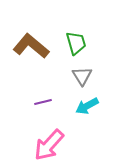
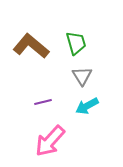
pink arrow: moved 1 px right, 4 px up
